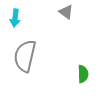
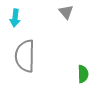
gray triangle: rotated 14 degrees clockwise
gray semicircle: rotated 12 degrees counterclockwise
